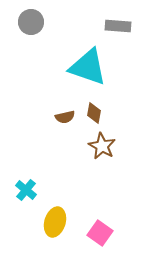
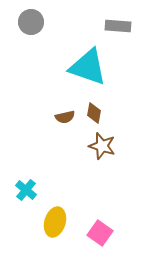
brown star: rotated 12 degrees counterclockwise
